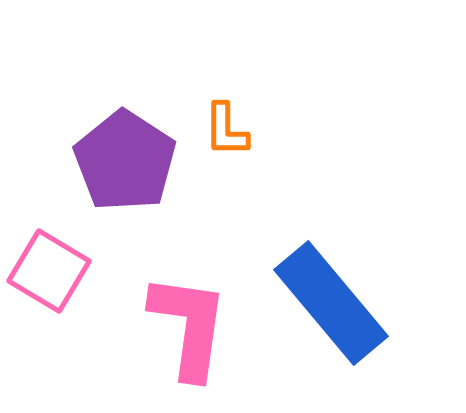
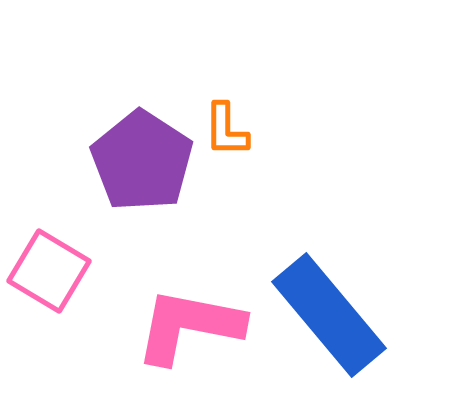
purple pentagon: moved 17 px right
blue rectangle: moved 2 px left, 12 px down
pink L-shape: rotated 87 degrees counterclockwise
